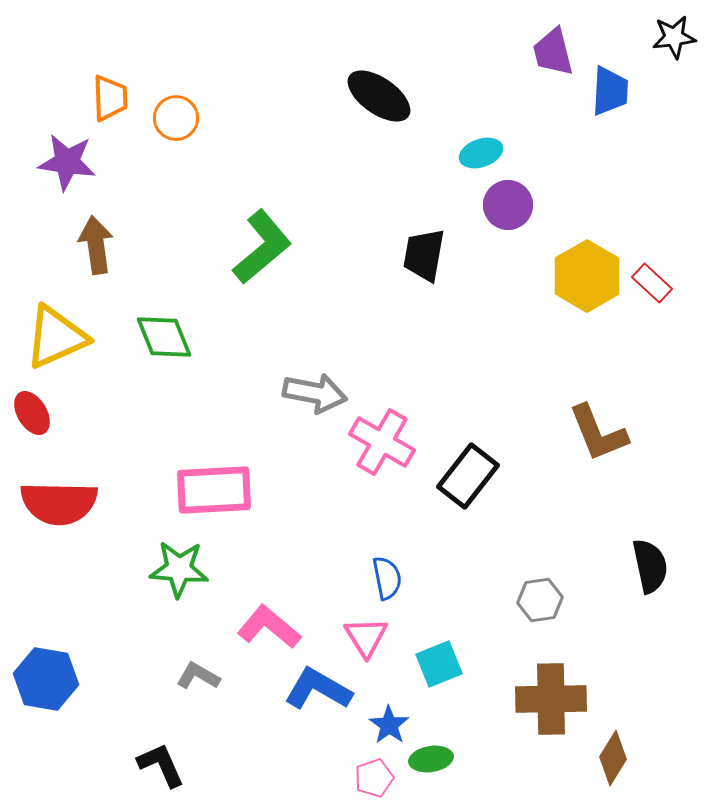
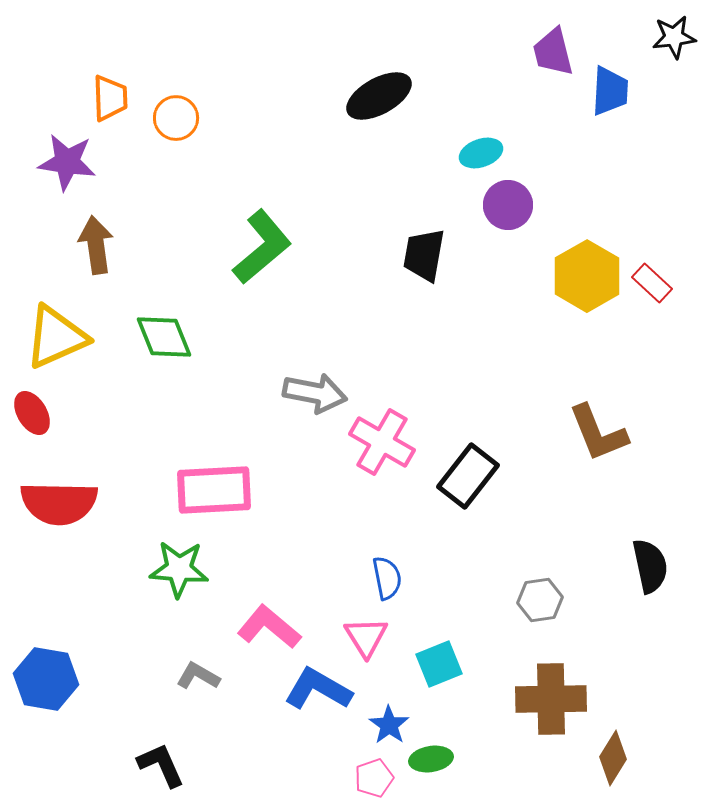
black ellipse: rotated 64 degrees counterclockwise
